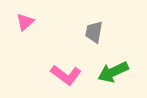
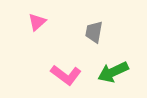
pink triangle: moved 12 px right
